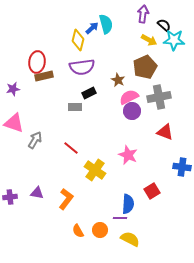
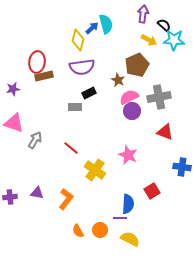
brown pentagon: moved 8 px left, 2 px up
